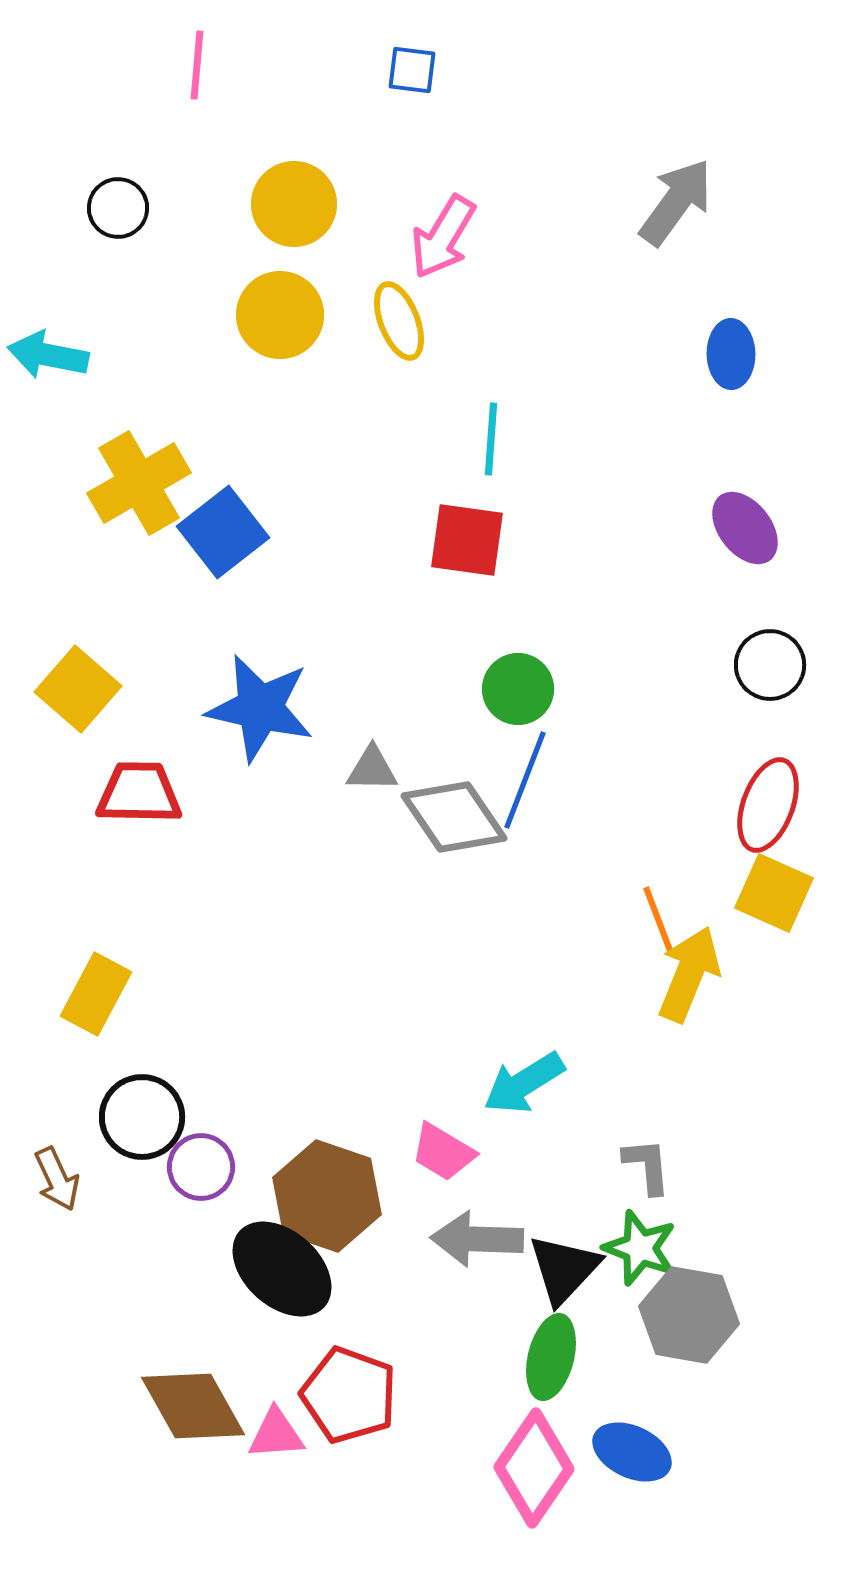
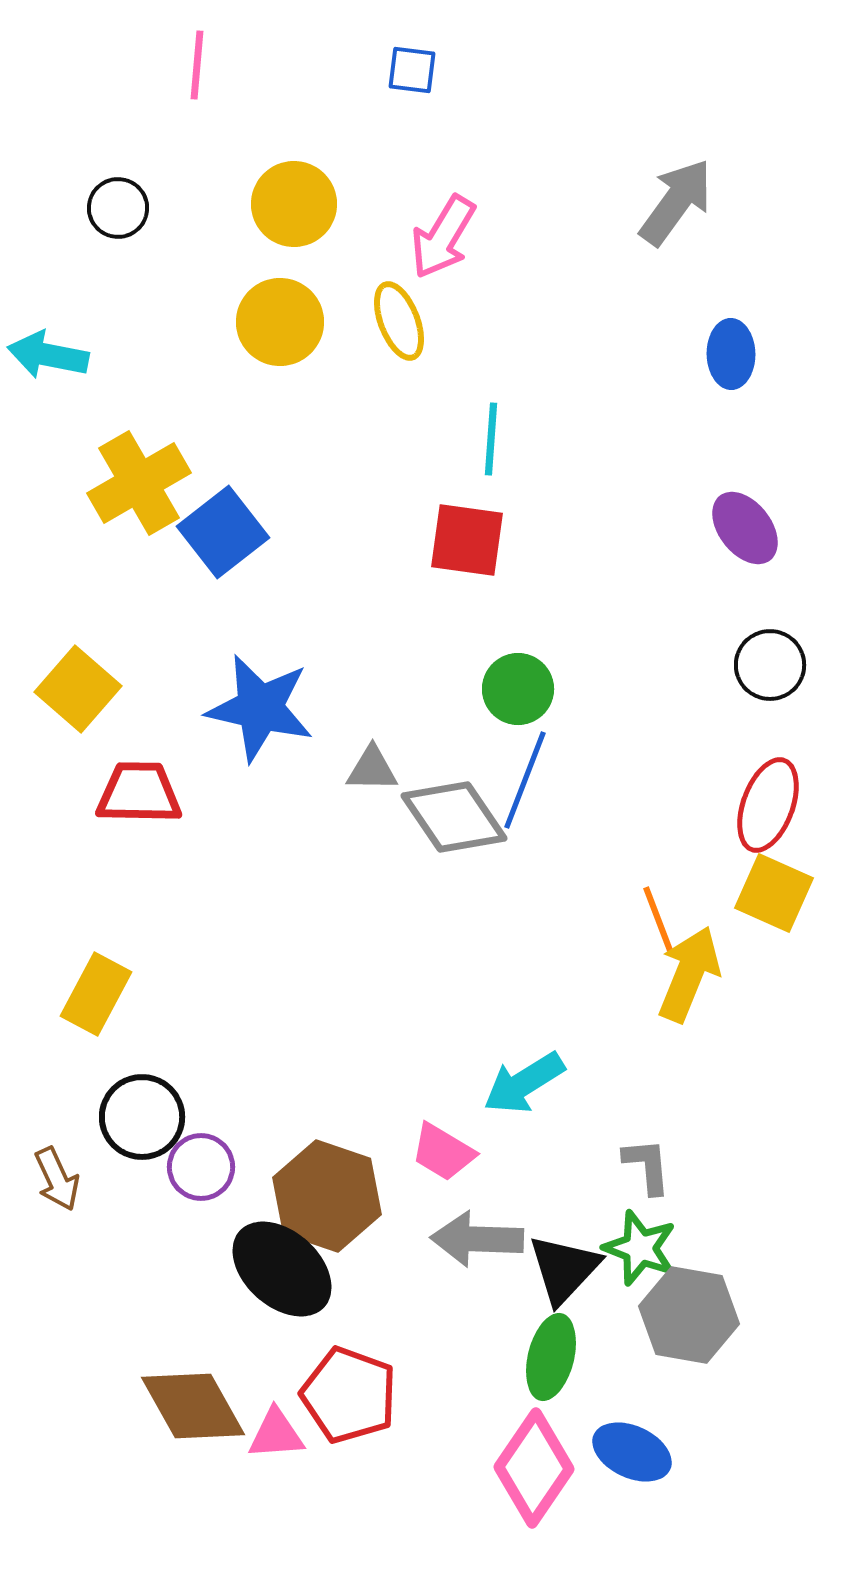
yellow circle at (280, 315): moved 7 px down
